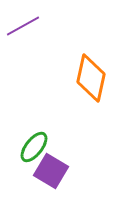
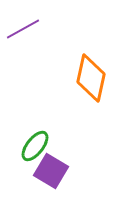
purple line: moved 3 px down
green ellipse: moved 1 px right, 1 px up
